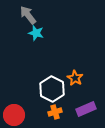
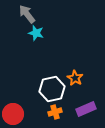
gray arrow: moved 1 px left, 1 px up
white hexagon: rotated 20 degrees clockwise
red circle: moved 1 px left, 1 px up
